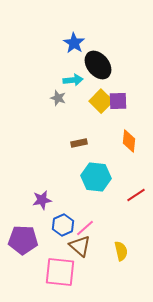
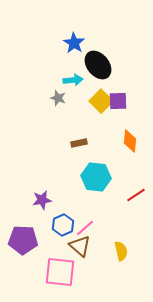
orange diamond: moved 1 px right
